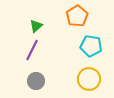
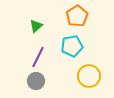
cyan pentagon: moved 19 px left; rotated 20 degrees counterclockwise
purple line: moved 6 px right, 7 px down
yellow circle: moved 3 px up
